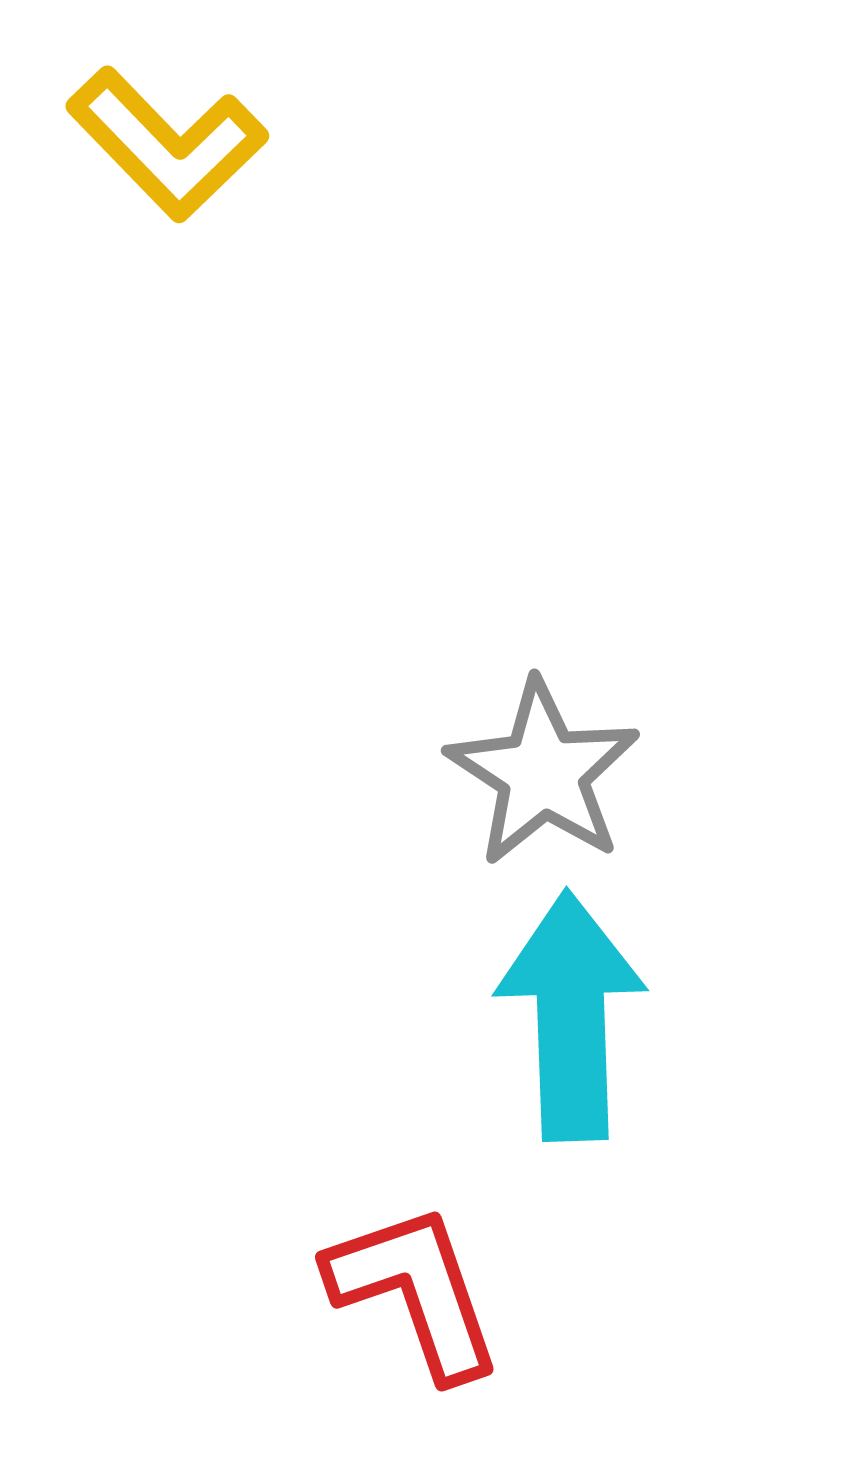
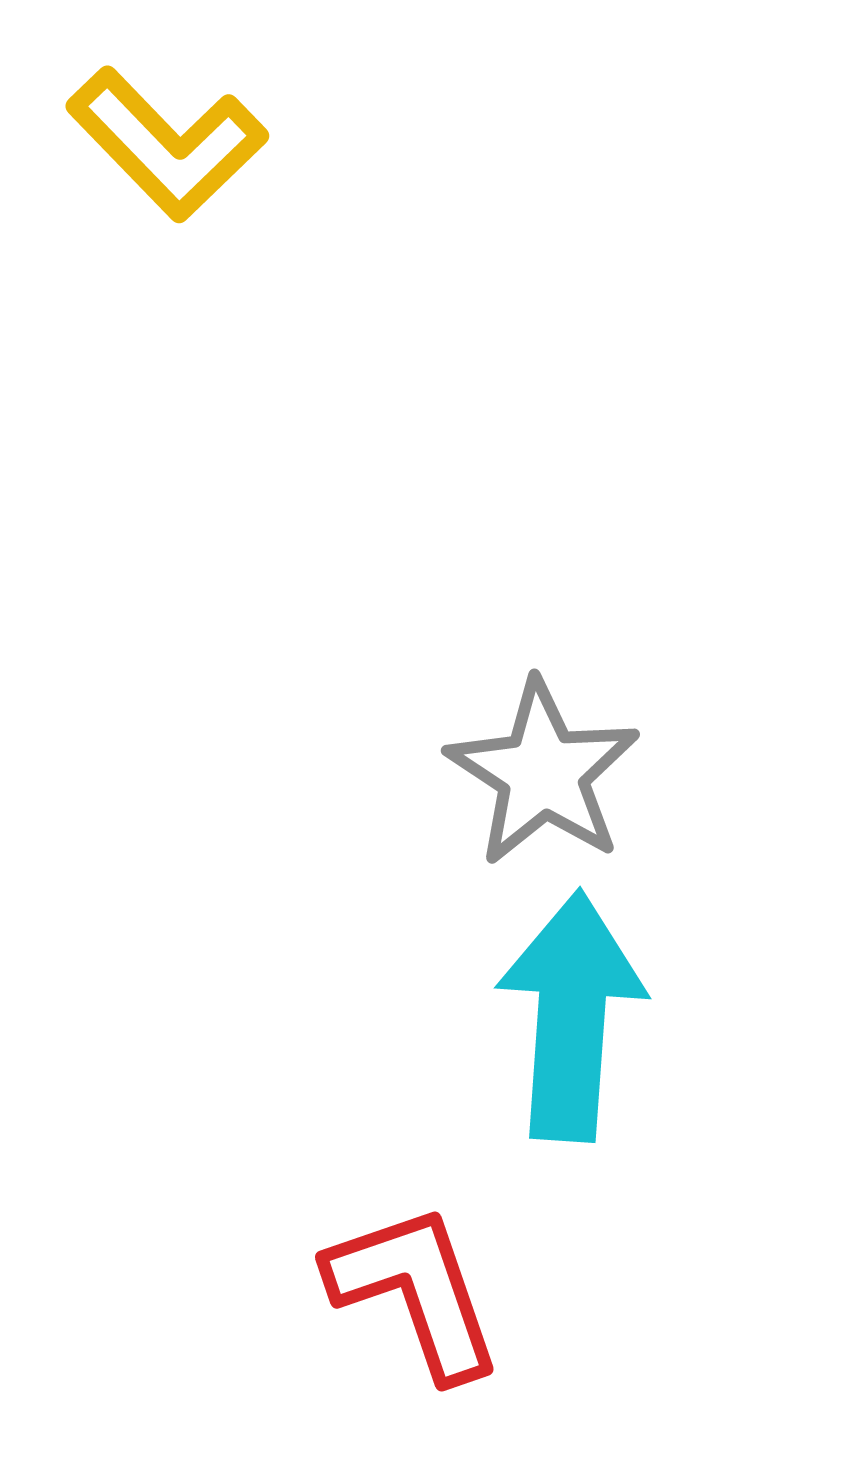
cyan arrow: rotated 6 degrees clockwise
